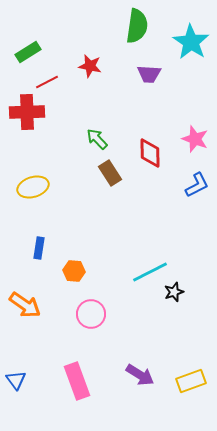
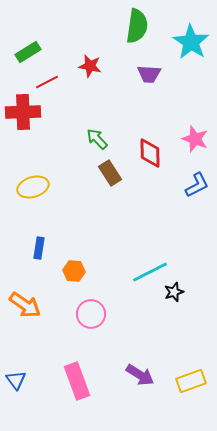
red cross: moved 4 px left
